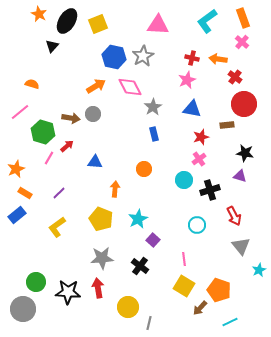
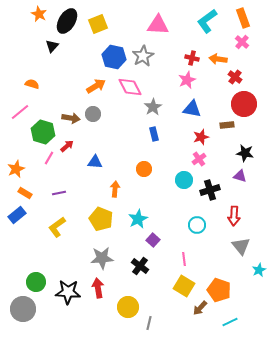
purple line at (59, 193): rotated 32 degrees clockwise
red arrow at (234, 216): rotated 30 degrees clockwise
